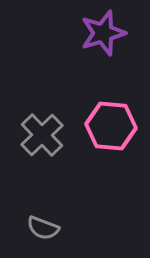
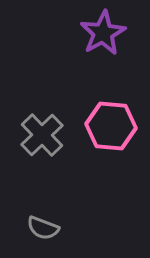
purple star: rotated 12 degrees counterclockwise
